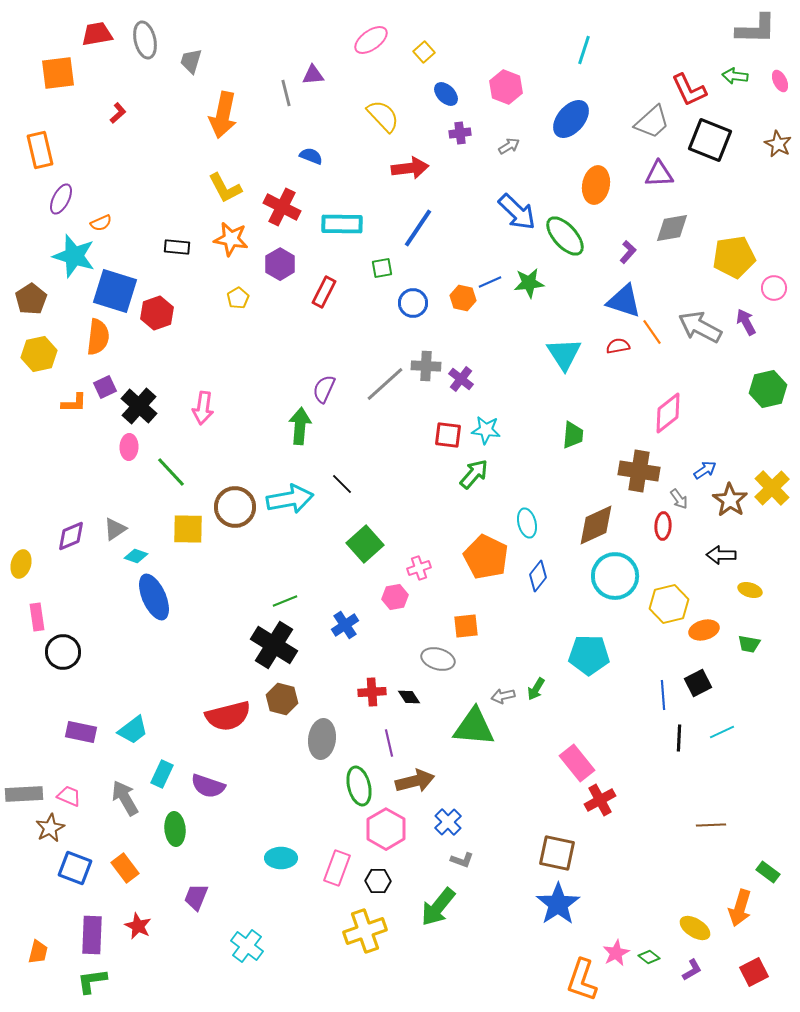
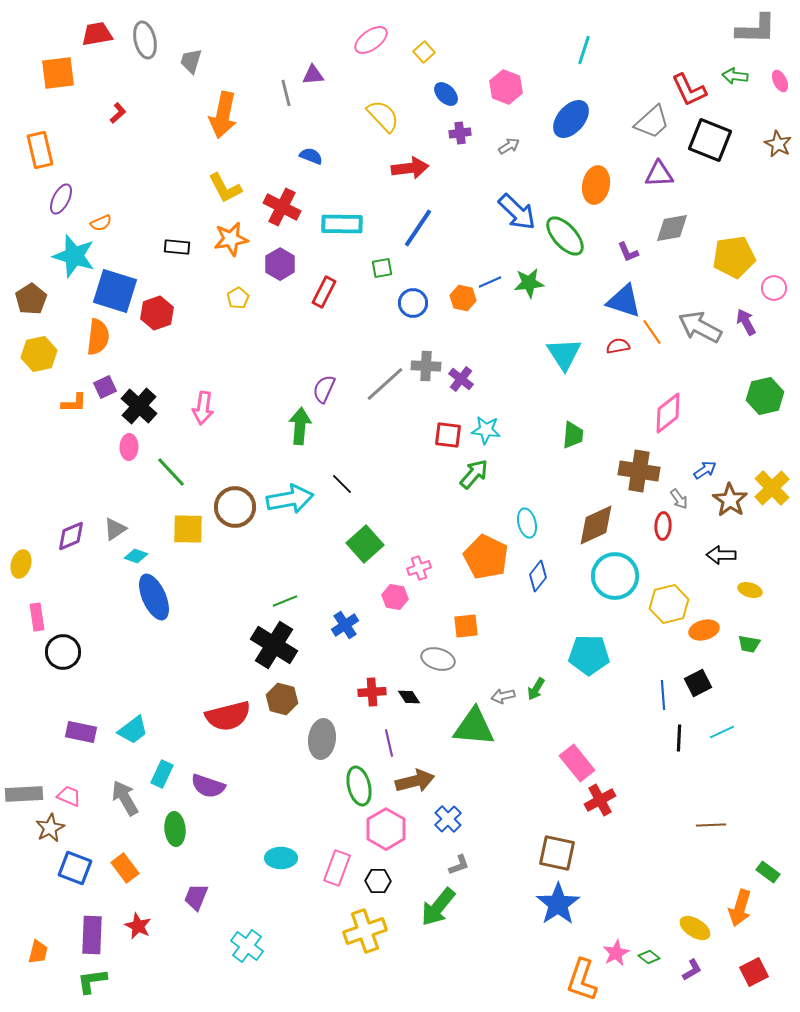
orange star at (231, 239): rotated 20 degrees counterclockwise
purple L-shape at (628, 252): rotated 115 degrees clockwise
green hexagon at (768, 389): moved 3 px left, 7 px down
pink hexagon at (395, 597): rotated 20 degrees clockwise
blue cross at (448, 822): moved 3 px up
gray L-shape at (462, 860): moved 3 px left, 5 px down; rotated 40 degrees counterclockwise
